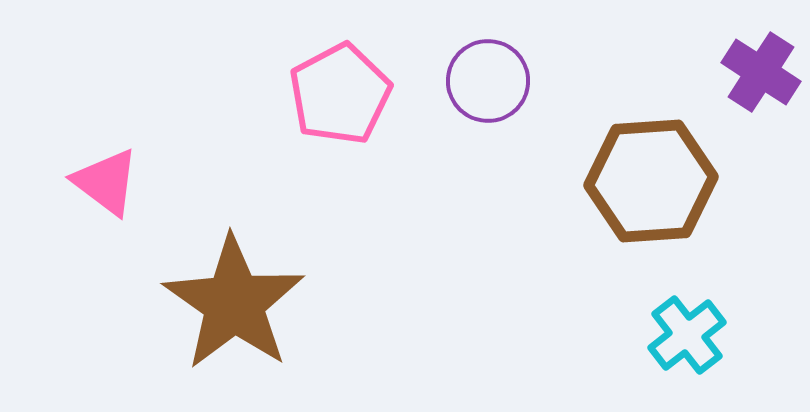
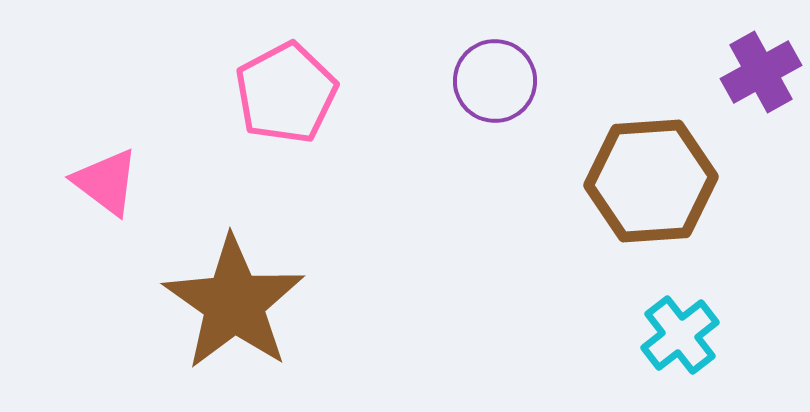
purple cross: rotated 28 degrees clockwise
purple circle: moved 7 px right
pink pentagon: moved 54 px left, 1 px up
cyan cross: moved 7 px left
